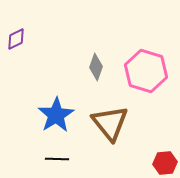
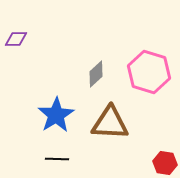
purple diamond: rotated 25 degrees clockwise
gray diamond: moved 7 px down; rotated 28 degrees clockwise
pink hexagon: moved 3 px right, 1 px down
brown triangle: rotated 48 degrees counterclockwise
red hexagon: rotated 15 degrees clockwise
